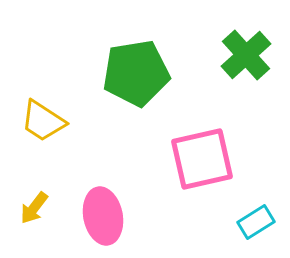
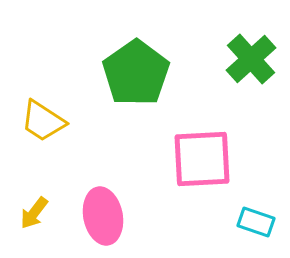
green cross: moved 5 px right, 4 px down
green pentagon: rotated 26 degrees counterclockwise
pink square: rotated 10 degrees clockwise
yellow arrow: moved 5 px down
cyan rectangle: rotated 51 degrees clockwise
